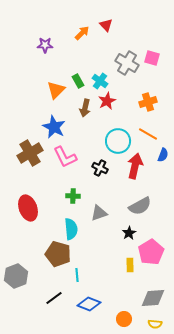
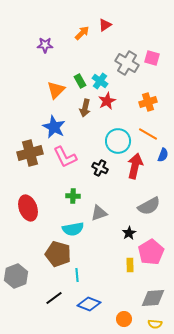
red triangle: moved 1 px left; rotated 40 degrees clockwise
green rectangle: moved 2 px right
brown cross: rotated 15 degrees clockwise
gray semicircle: moved 9 px right
cyan semicircle: moved 2 px right; rotated 85 degrees clockwise
